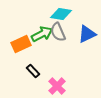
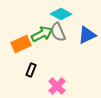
cyan diamond: rotated 20 degrees clockwise
blue triangle: moved 1 px down
black rectangle: moved 2 px left, 1 px up; rotated 64 degrees clockwise
